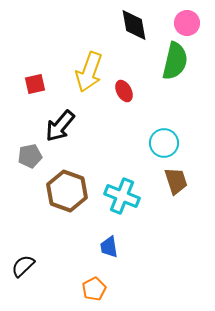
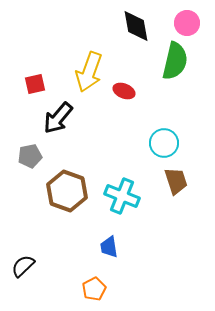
black diamond: moved 2 px right, 1 px down
red ellipse: rotated 40 degrees counterclockwise
black arrow: moved 2 px left, 8 px up
